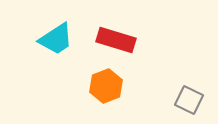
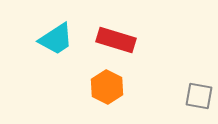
orange hexagon: moved 1 px right, 1 px down; rotated 12 degrees counterclockwise
gray square: moved 10 px right, 4 px up; rotated 16 degrees counterclockwise
